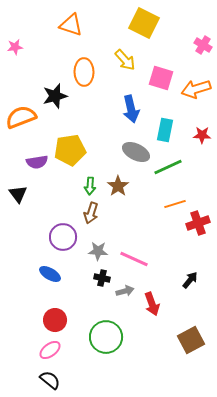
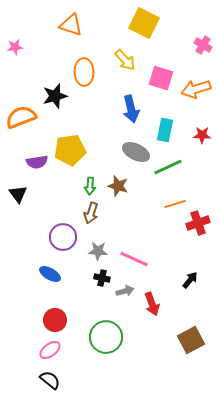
brown star: rotated 20 degrees counterclockwise
